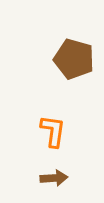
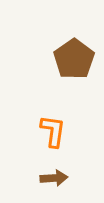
brown pentagon: rotated 21 degrees clockwise
